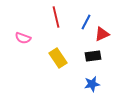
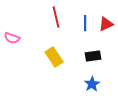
blue line: moved 1 px left, 1 px down; rotated 28 degrees counterclockwise
red triangle: moved 4 px right, 10 px up
pink semicircle: moved 11 px left
yellow rectangle: moved 4 px left, 1 px up
blue star: rotated 21 degrees counterclockwise
